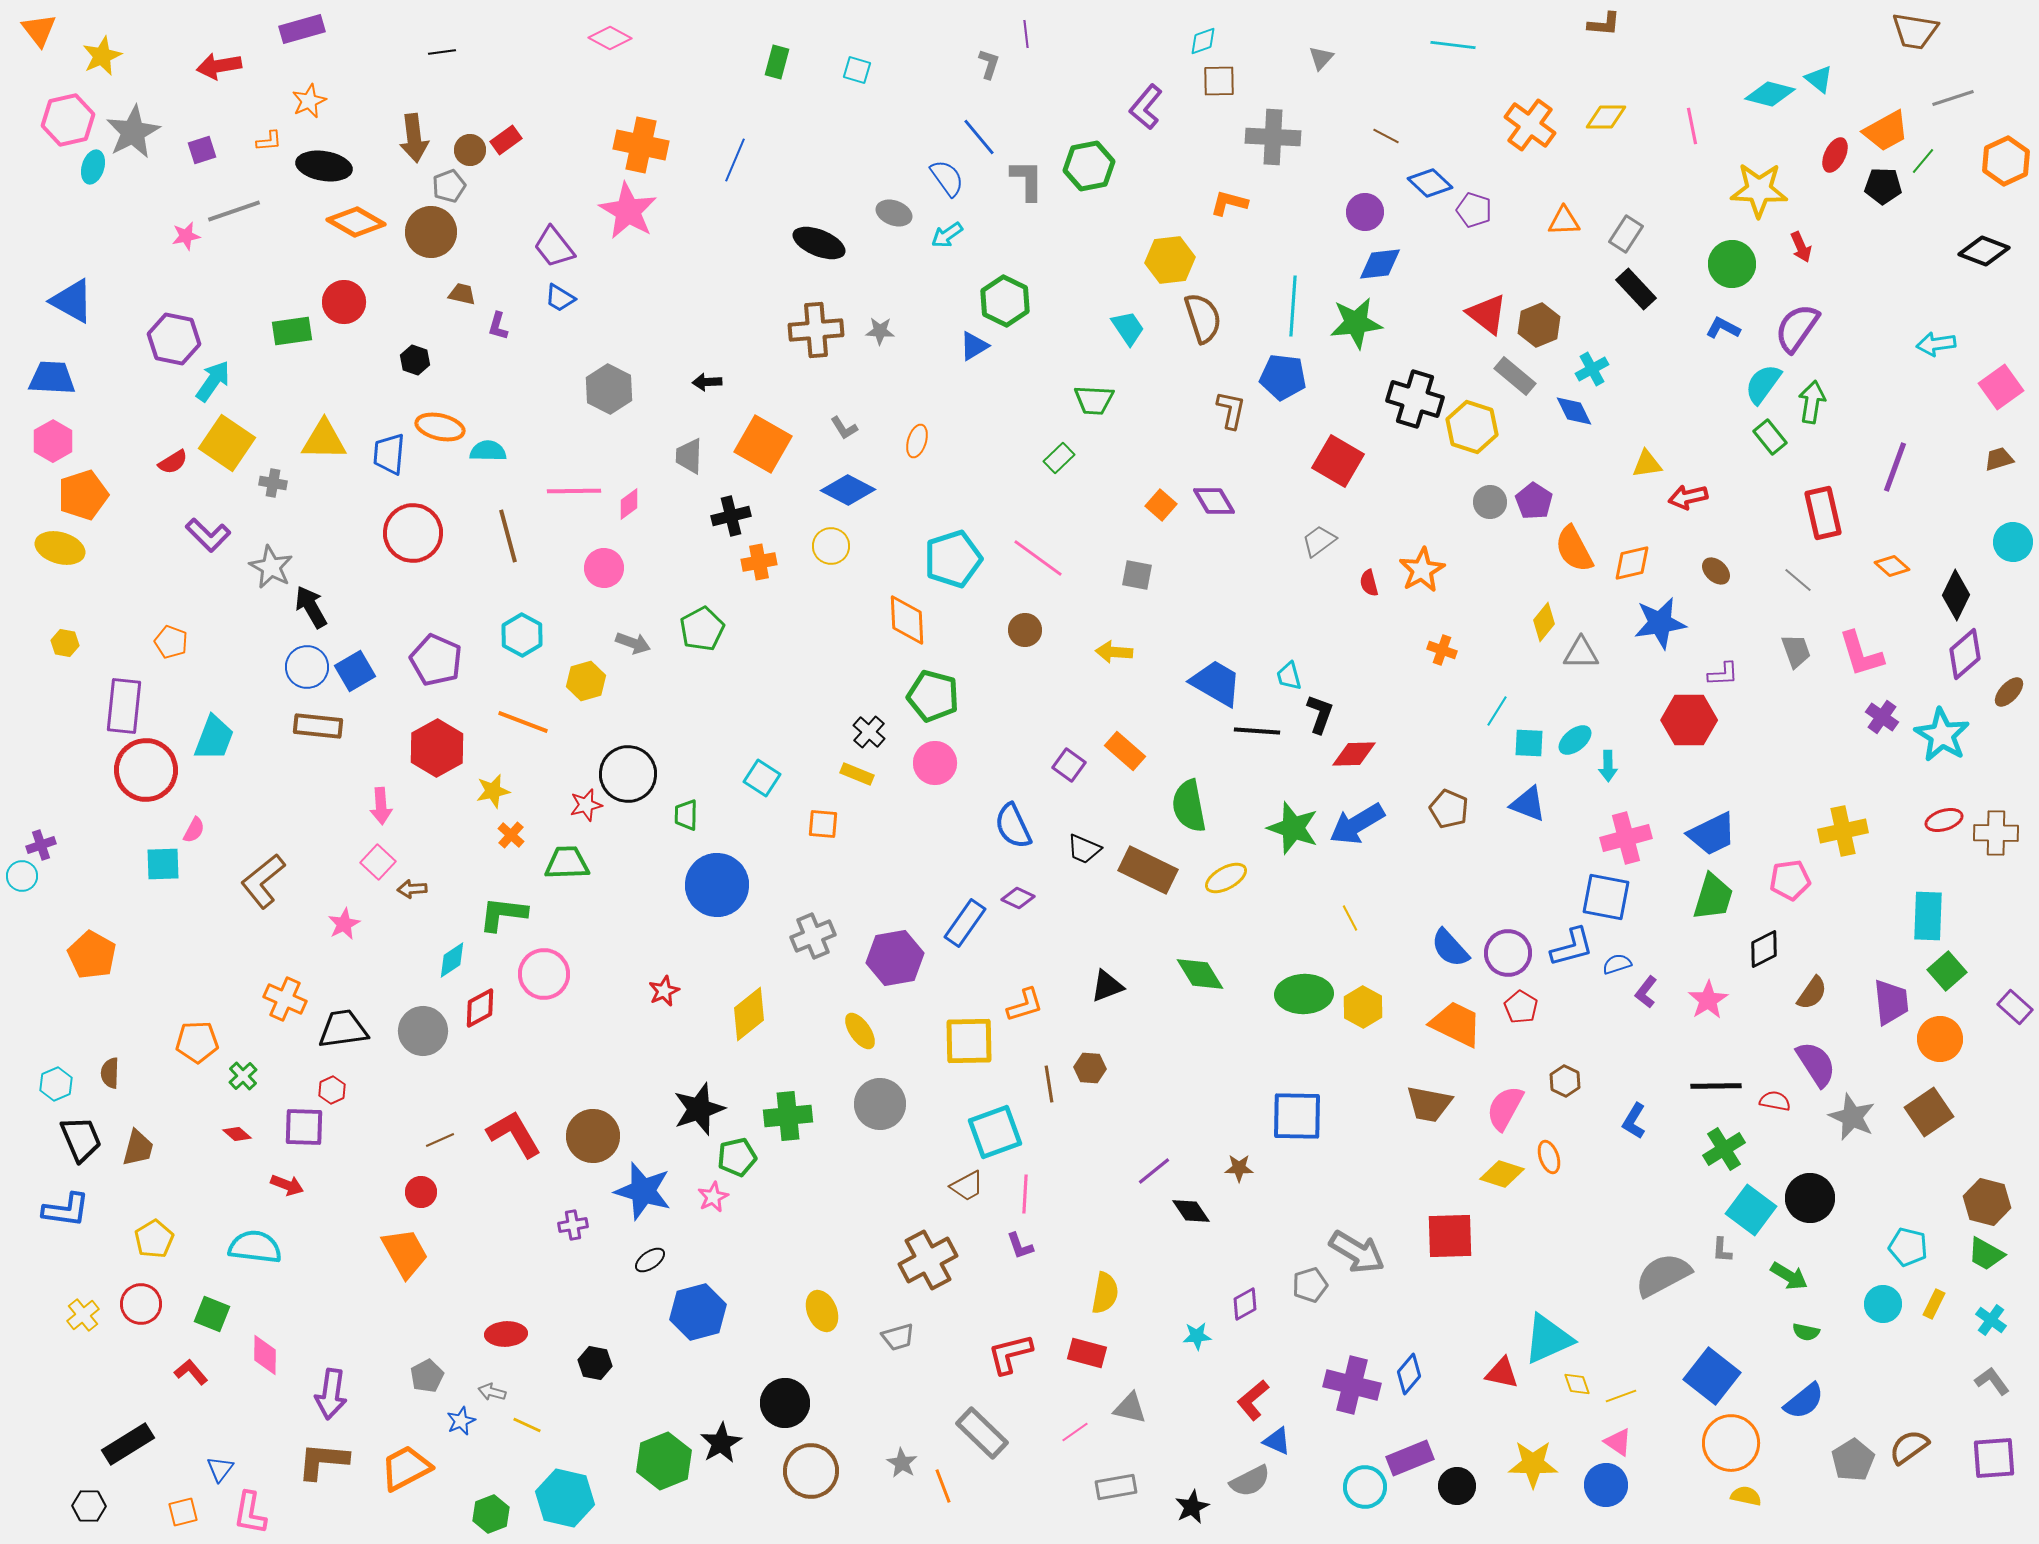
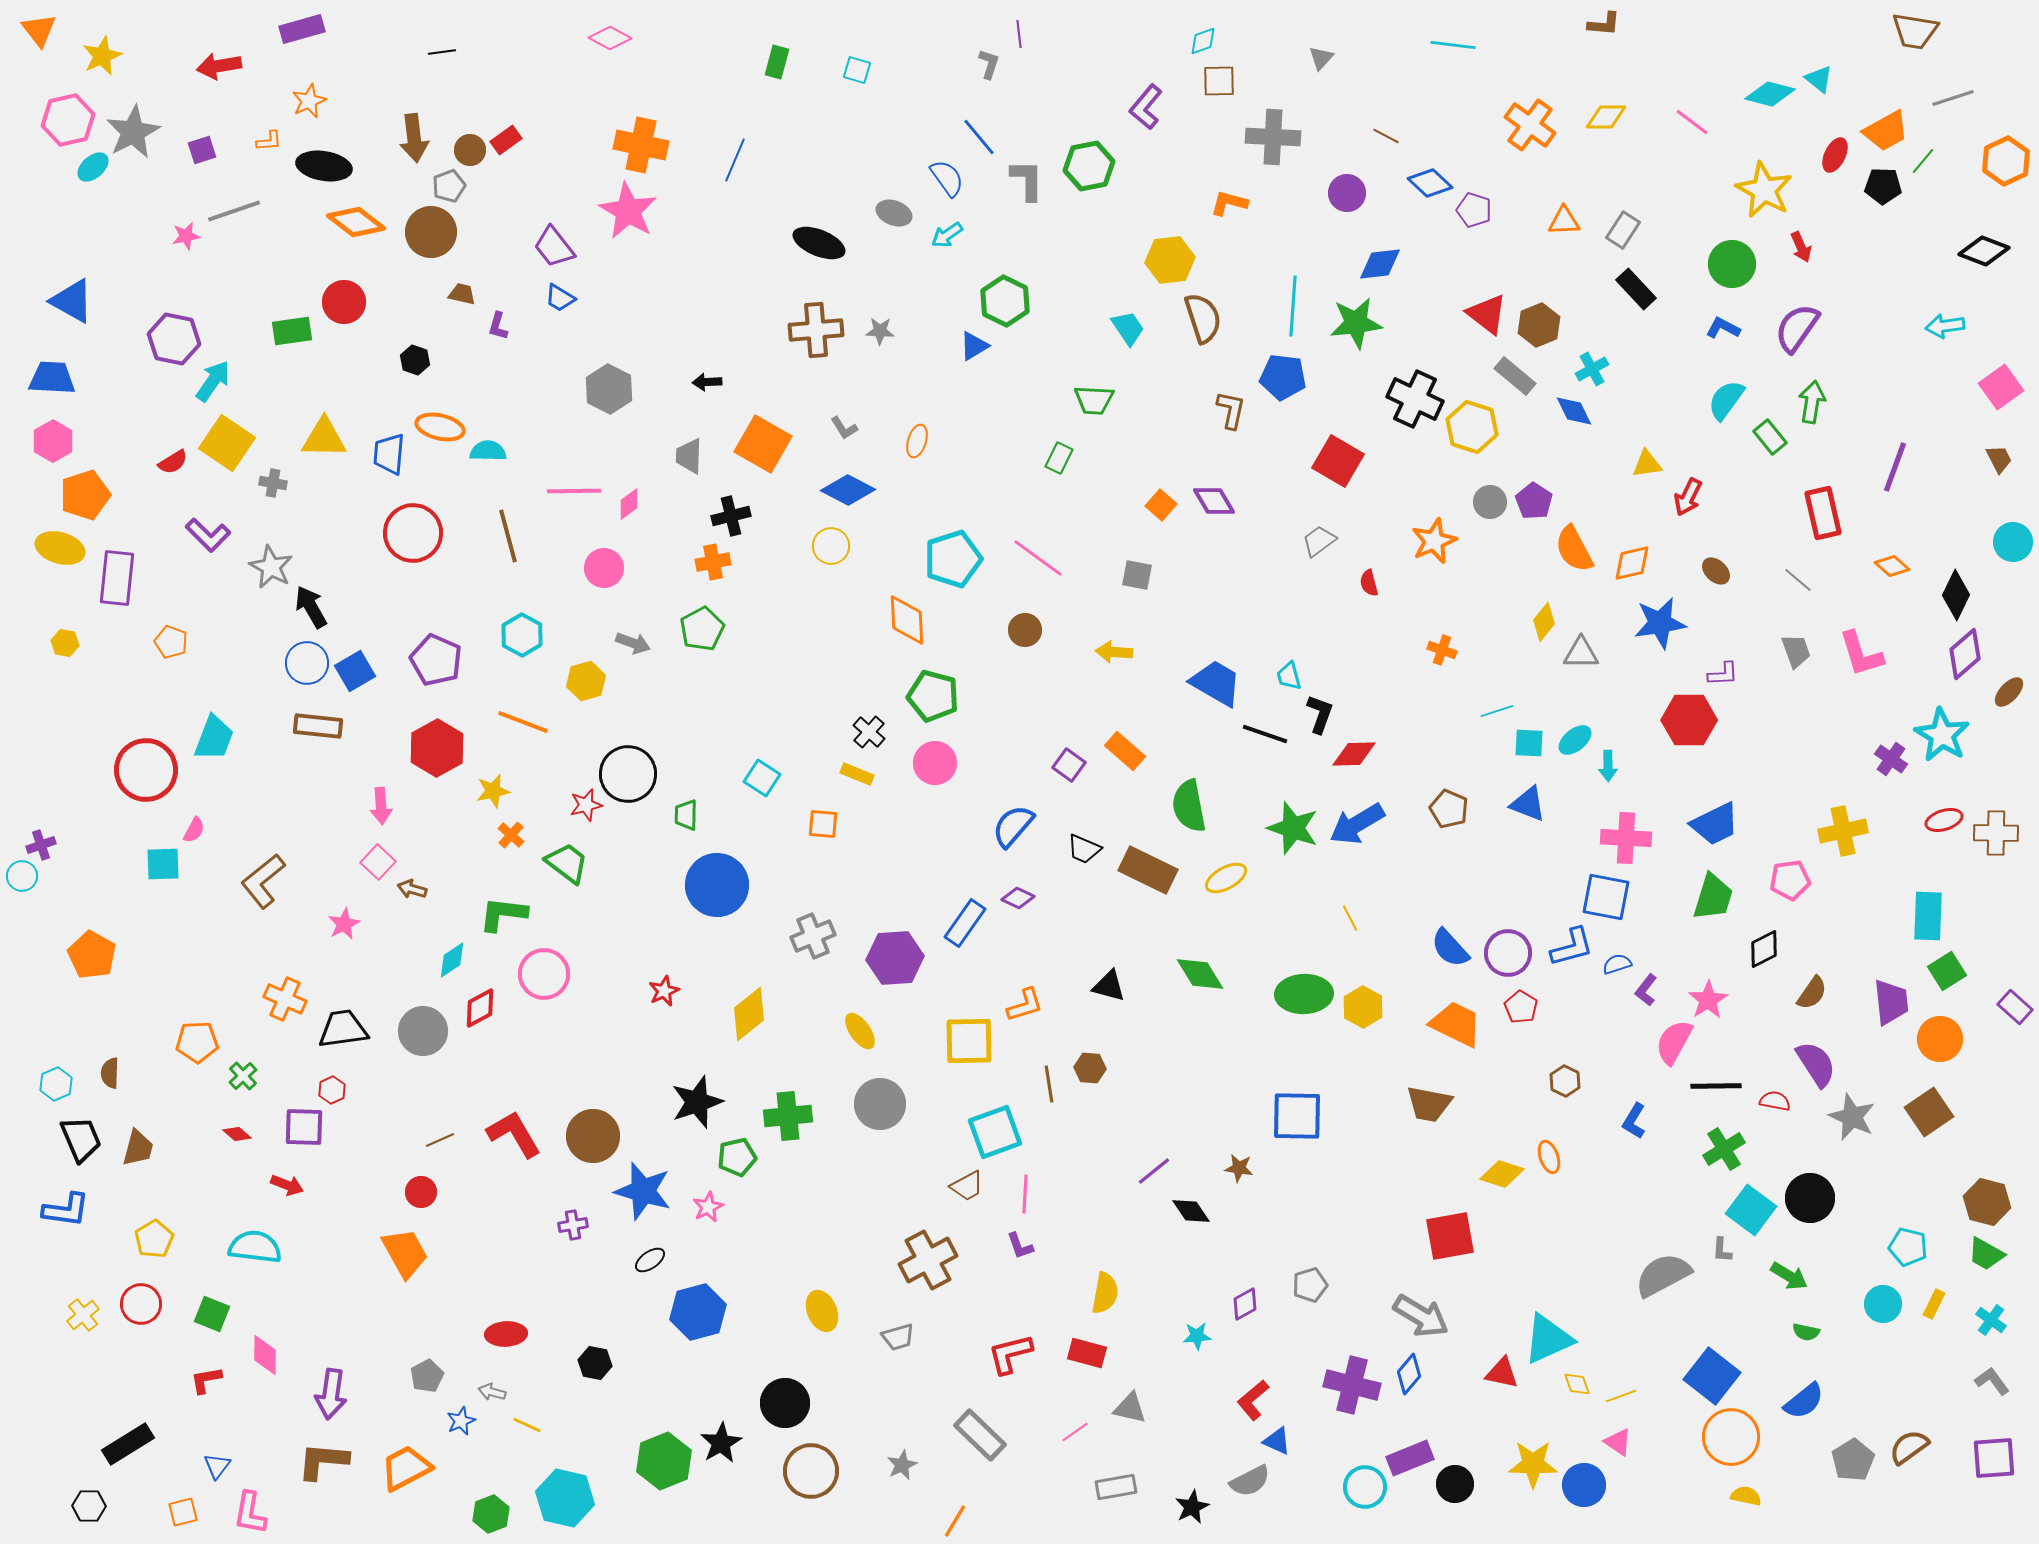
purple line at (1026, 34): moved 7 px left
pink line at (1692, 126): moved 4 px up; rotated 42 degrees counterclockwise
cyan ellipse at (93, 167): rotated 32 degrees clockwise
yellow star at (1759, 190): moved 5 px right; rotated 26 degrees clockwise
purple circle at (1365, 212): moved 18 px left, 19 px up
orange diamond at (356, 222): rotated 8 degrees clockwise
gray rectangle at (1626, 234): moved 3 px left, 4 px up
cyan arrow at (1936, 344): moved 9 px right, 18 px up
cyan semicircle at (1763, 384): moved 37 px left, 16 px down
black cross at (1415, 399): rotated 8 degrees clockwise
yellow triangle at (324, 440): moved 2 px up
green rectangle at (1059, 458): rotated 20 degrees counterclockwise
brown trapezoid at (1999, 459): rotated 80 degrees clockwise
orange pentagon at (83, 495): moved 2 px right
red arrow at (1688, 497): rotated 51 degrees counterclockwise
orange cross at (759, 562): moved 46 px left
orange star at (1422, 570): moved 12 px right, 29 px up; rotated 6 degrees clockwise
blue circle at (307, 667): moved 4 px up
purple rectangle at (124, 706): moved 7 px left, 128 px up
cyan line at (1497, 711): rotated 40 degrees clockwise
purple cross at (1882, 717): moved 9 px right, 42 px down
black line at (1257, 731): moved 8 px right, 3 px down; rotated 15 degrees clockwise
blue semicircle at (1013, 826): rotated 66 degrees clockwise
blue trapezoid at (1712, 834): moved 3 px right, 10 px up
pink cross at (1626, 838): rotated 18 degrees clockwise
green trapezoid at (567, 863): rotated 39 degrees clockwise
brown arrow at (412, 889): rotated 20 degrees clockwise
purple hexagon at (895, 958): rotated 6 degrees clockwise
green square at (1947, 971): rotated 9 degrees clockwise
black triangle at (1107, 986): moved 2 px right; rotated 36 degrees clockwise
purple L-shape at (1646, 992): moved 2 px up
pink semicircle at (1505, 1108): moved 169 px right, 66 px up
black star at (699, 1109): moved 2 px left, 7 px up
brown star at (1239, 1168): rotated 8 degrees clockwise
pink star at (713, 1197): moved 5 px left, 10 px down
red square at (1450, 1236): rotated 8 degrees counterclockwise
gray arrow at (1357, 1252): moved 64 px right, 64 px down
red L-shape at (191, 1372): moved 15 px right, 8 px down; rotated 60 degrees counterclockwise
gray rectangle at (982, 1433): moved 2 px left, 2 px down
orange circle at (1731, 1443): moved 6 px up
gray star at (902, 1463): moved 2 px down; rotated 16 degrees clockwise
blue triangle at (220, 1469): moved 3 px left, 3 px up
blue circle at (1606, 1485): moved 22 px left
orange line at (943, 1486): moved 12 px right, 35 px down; rotated 52 degrees clockwise
black circle at (1457, 1486): moved 2 px left, 2 px up
